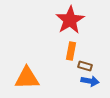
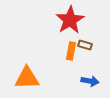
brown rectangle: moved 21 px up
